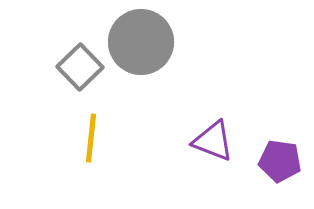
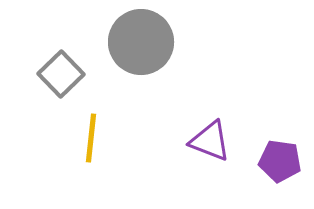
gray square: moved 19 px left, 7 px down
purple triangle: moved 3 px left
